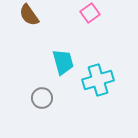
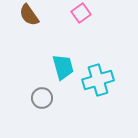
pink square: moved 9 px left
cyan trapezoid: moved 5 px down
